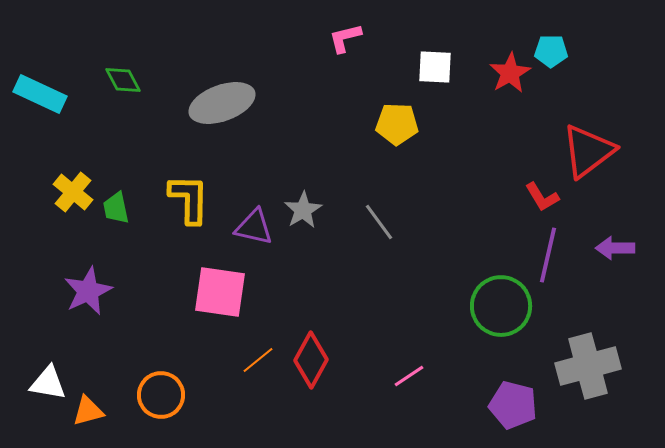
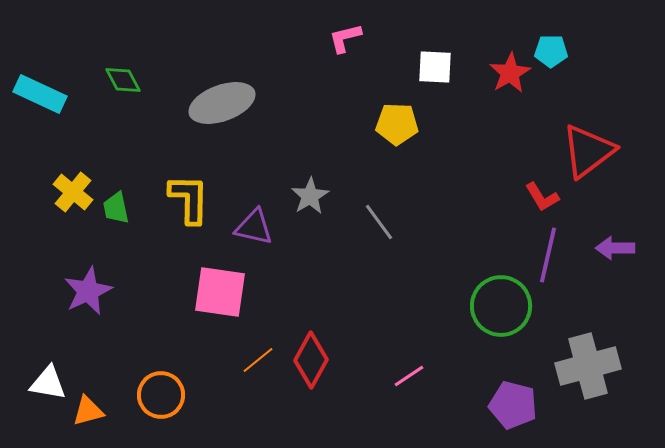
gray star: moved 7 px right, 14 px up
